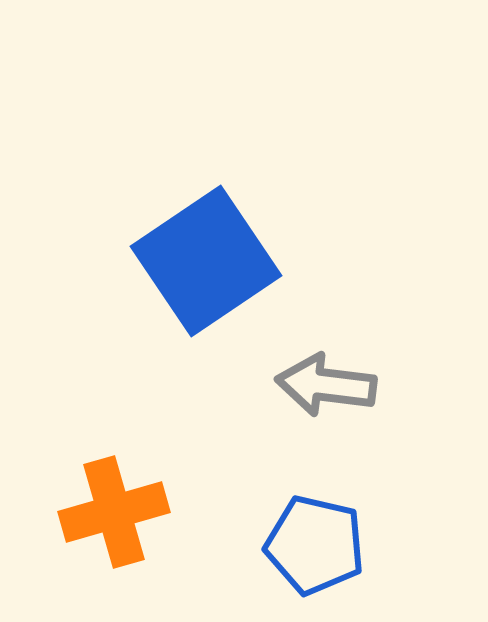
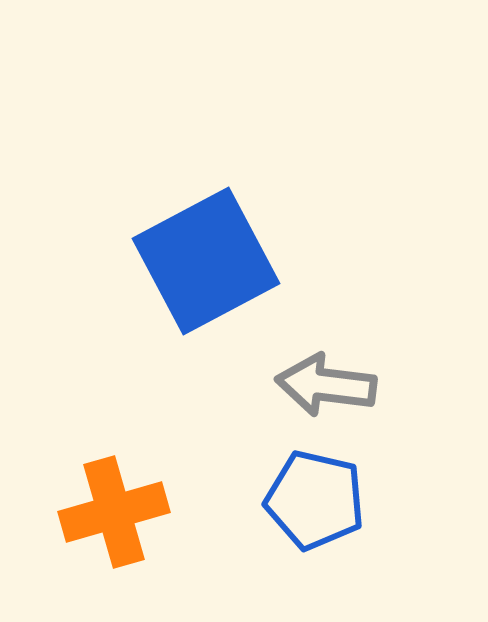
blue square: rotated 6 degrees clockwise
blue pentagon: moved 45 px up
